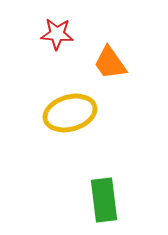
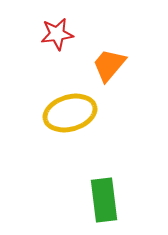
red star: rotated 12 degrees counterclockwise
orange trapezoid: moved 1 px left, 2 px down; rotated 75 degrees clockwise
